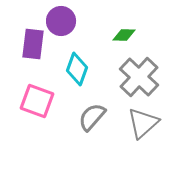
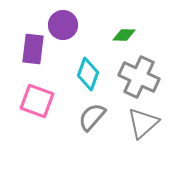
purple circle: moved 2 px right, 4 px down
purple rectangle: moved 5 px down
cyan diamond: moved 11 px right, 5 px down
gray cross: rotated 18 degrees counterclockwise
